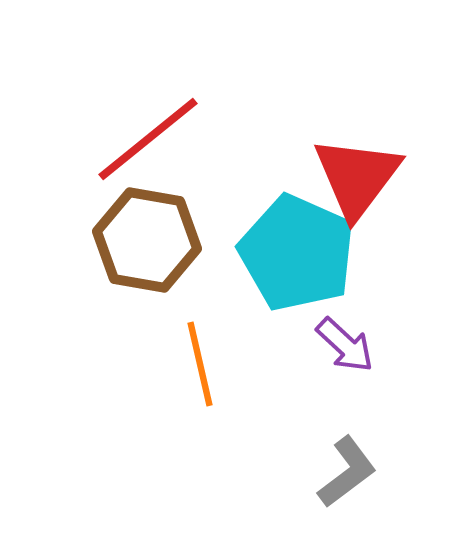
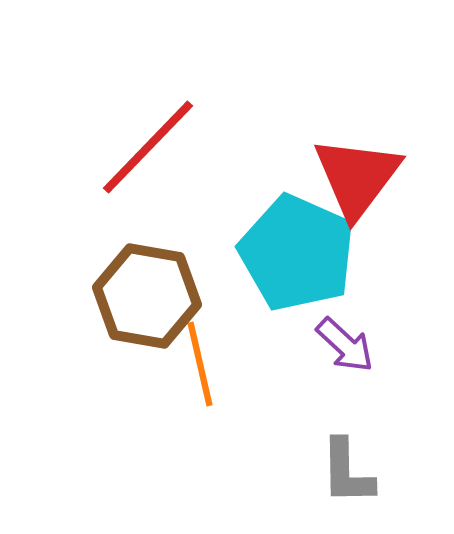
red line: moved 8 px down; rotated 7 degrees counterclockwise
brown hexagon: moved 56 px down
gray L-shape: rotated 126 degrees clockwise
